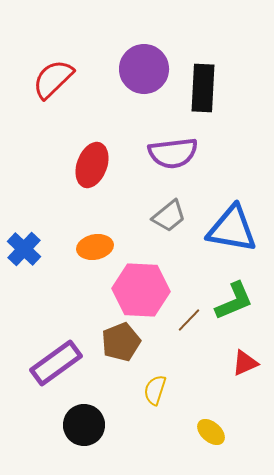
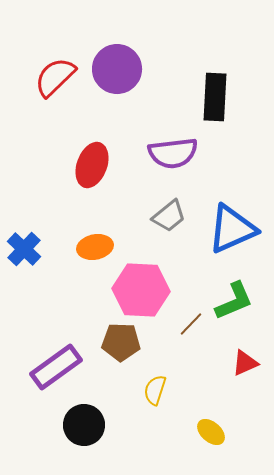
purple circle: moved 27 px left
red semicircle: moved 2 px right, 2 px up
black rectangle: moved 12 px right, 9 px down
blue triangle: rotated 34 degrees counterclockwise
brown line: moved 2 px right, 4 px down
brown pentagon: rotated 24 degrees clockwise
purple rectangle: moved 4 px down
